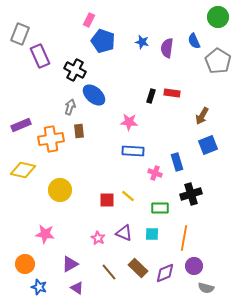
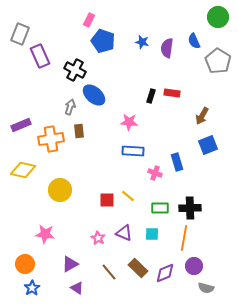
black cross at (191, 194): moved 1 px left, 14 px down; rotated 15 degrees clockwise
blue star at (39, 287): moved 7 px left, 1 px down; rotated 21 degrees clockwise
